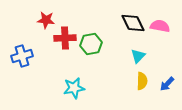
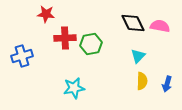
red star: moved 6 px up
blue arrow: rotated 28 degrees counterclockwise
